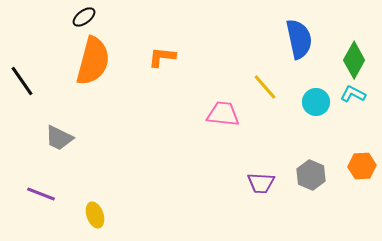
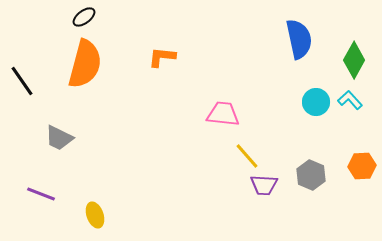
orange semicircle: moved 8 px left, 3 px down
yellow line: moved 18 px left, 69 px down
cyan L-shape: moved 3 px left, 6 px down; rotated 20 degrees clockwise
purple trapezoid: moved 3 px right, 2 px down
